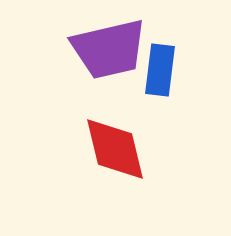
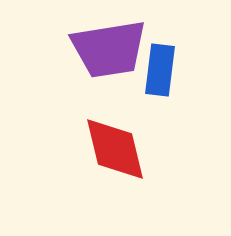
purple trapezoid: rotated 4 degrees clockwise
